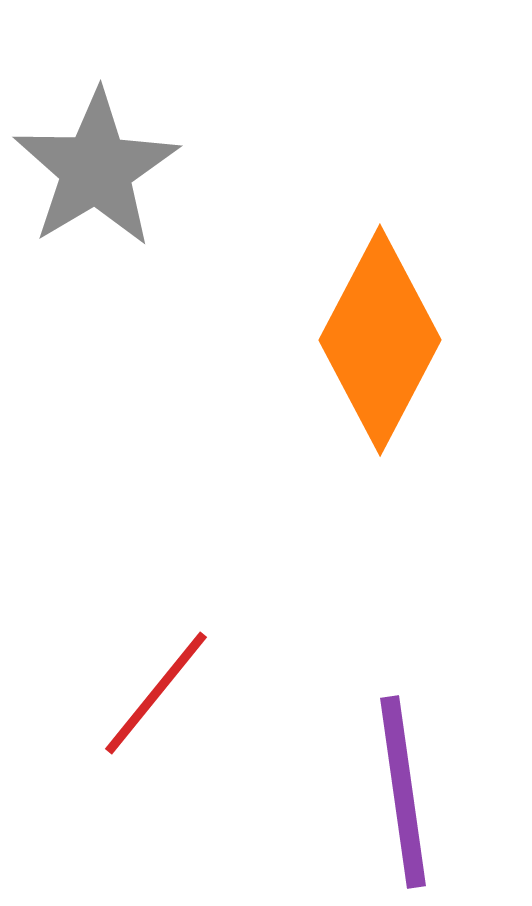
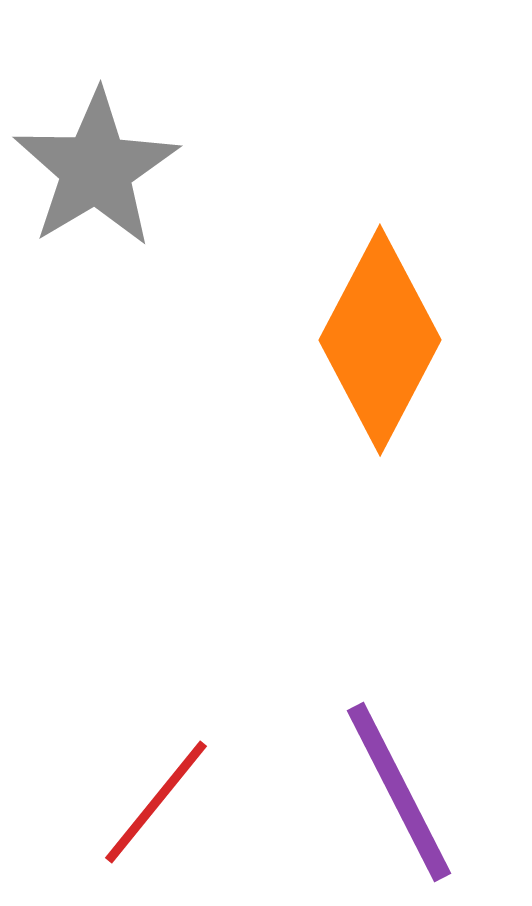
red line: moved 109 px down
purple line: moved 4 px left; rotated 19 degrees counterclockwise
